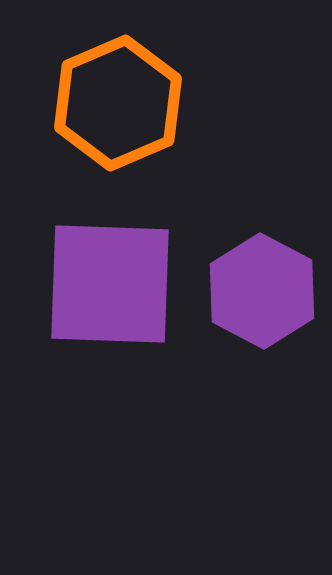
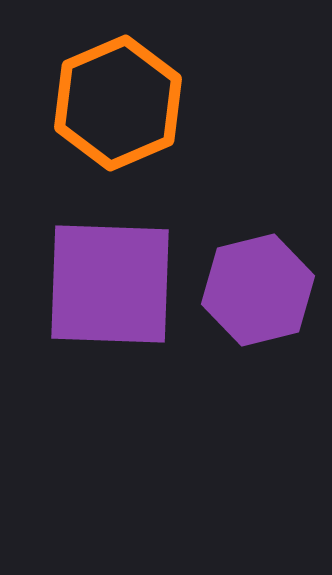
purple hexagon: moved 4 px left, 1 px up; rotated 18 degrees clockwise
